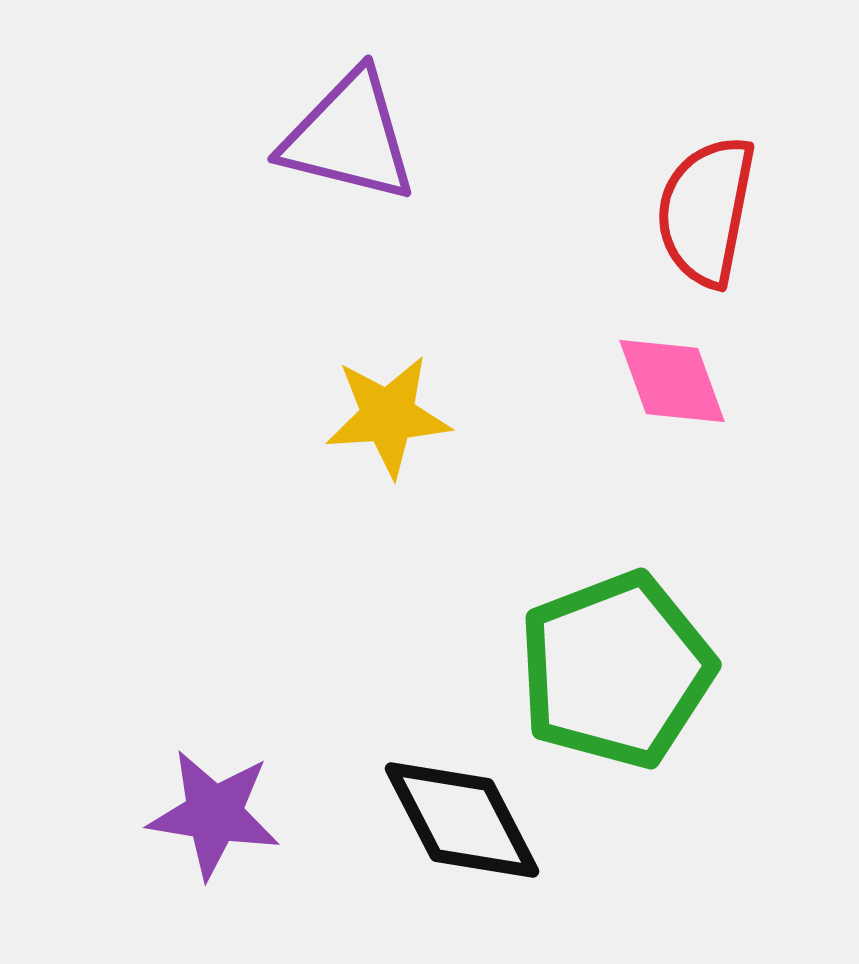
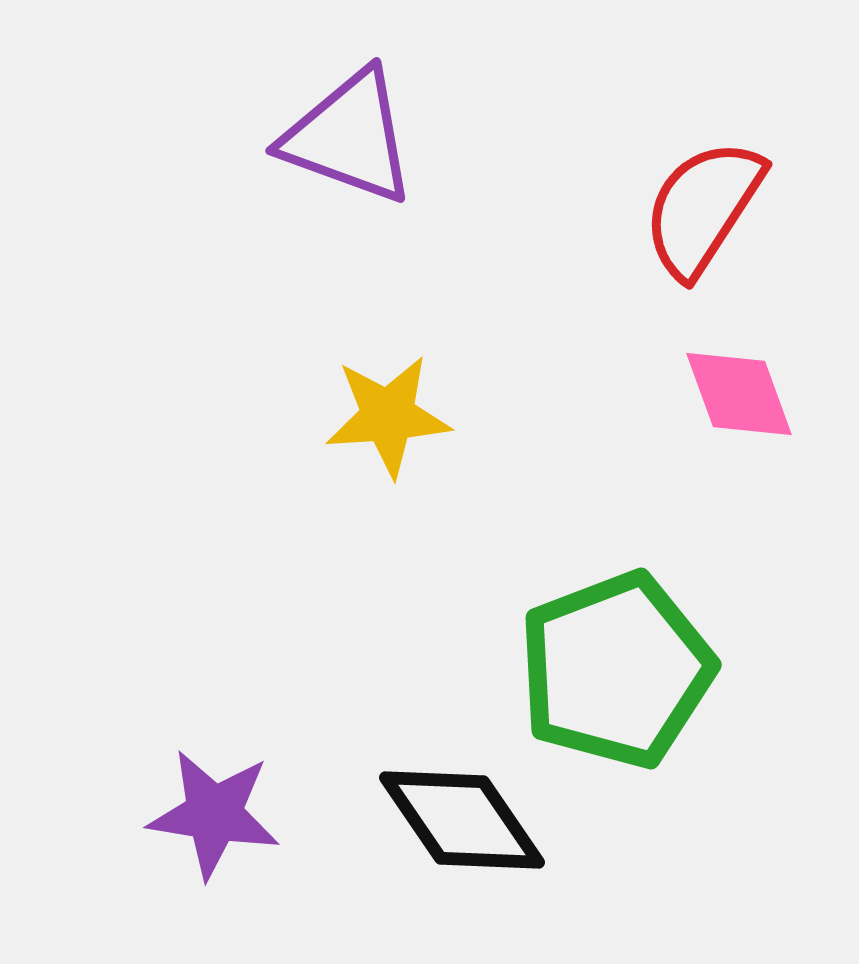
purple triangle: rotated 6 degrees clockwise
red semicircle: moved 3 px left, 3 px up; rotated 22 degrees clockwise
pink diamond: moved 67 px right, 13 px down
black diamond: rotated 7 degrees counterclockwise
